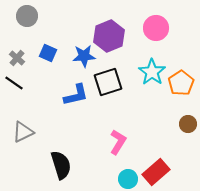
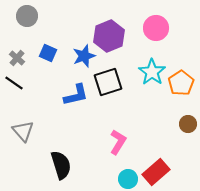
blue star: rotated 15 degrees counterclockwise
gray triangle: moved 1 px up; rotated 45 degrees counterclockwise
